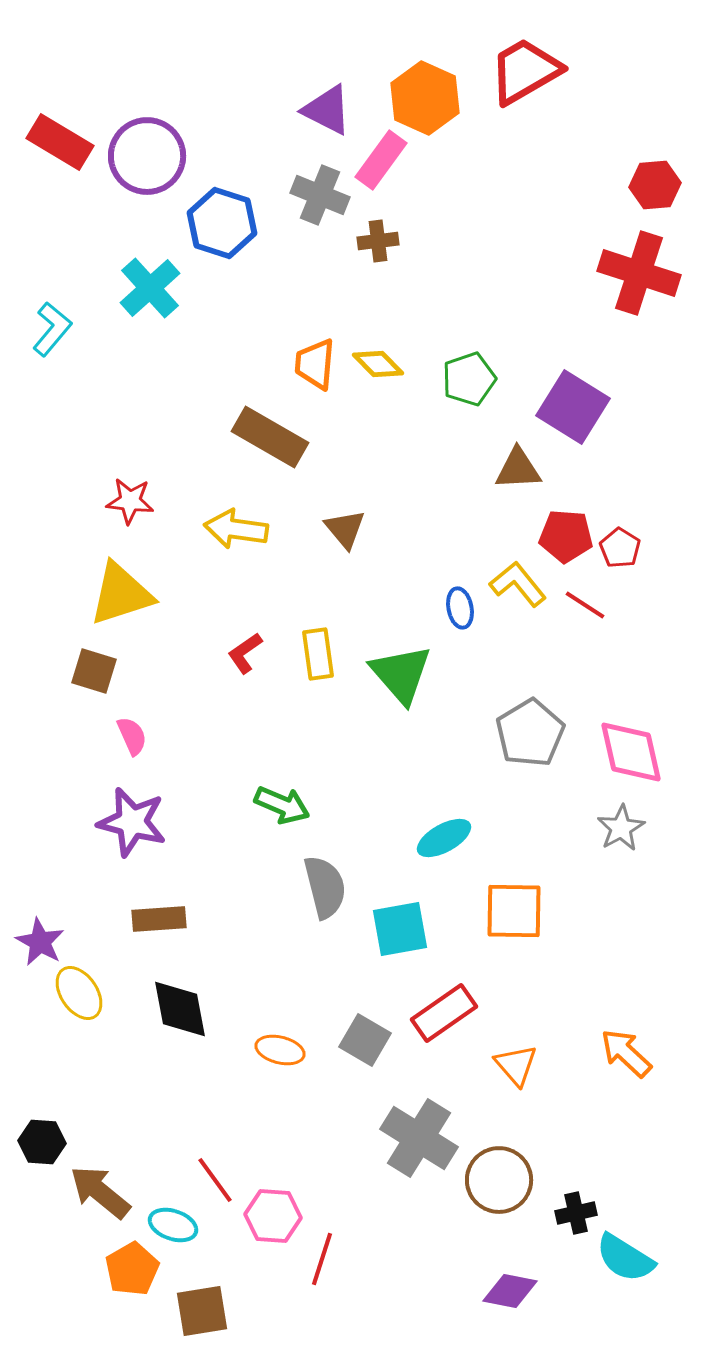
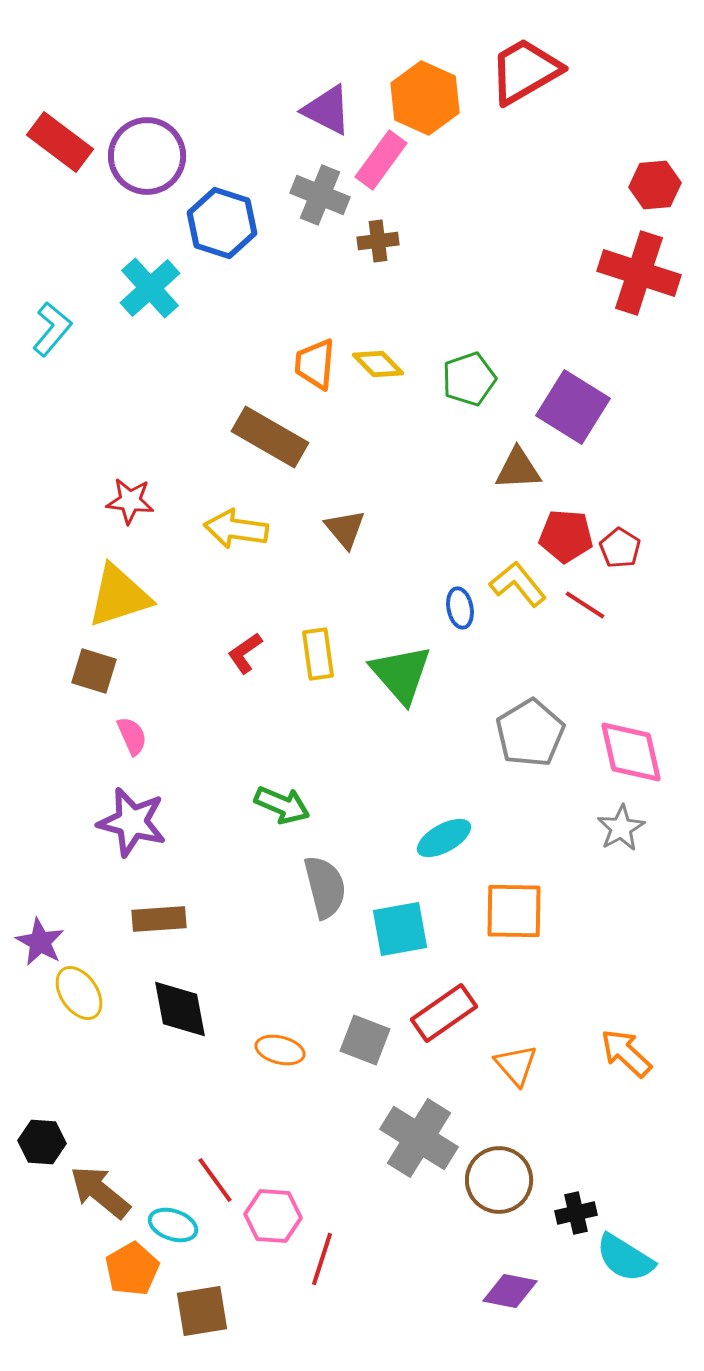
red rectangle at (60, 142): rotated 6 degrees clockwise
yellow triangle at (121, 594): moved 2 px left, 2 px down
gray square at (365, 1040): rotated 9 degrees counterclockwise
